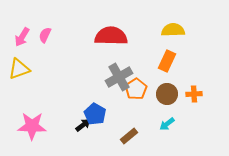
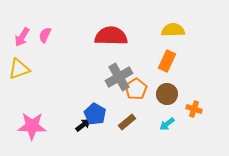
orange cross: moved 15 px down; rotated 21 degrees clockwise
brown rectangle: moved 2 px left, 14 px up
